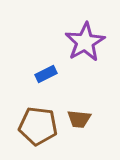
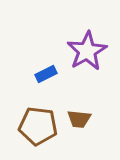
purple star: moved 2 px right, 9 px down
